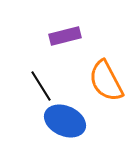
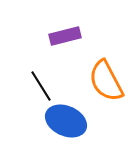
blue ellipse: moved 1 px right
